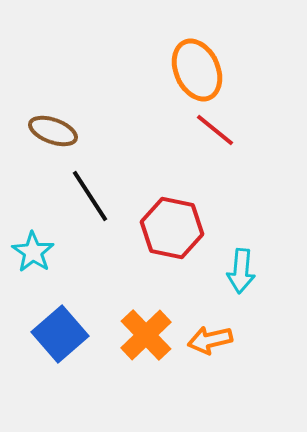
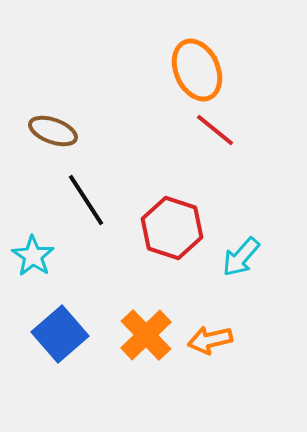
black line: moved 4 px left, 4 px down
red hexagon: rotated 6 degrees clockwise
cyan star: moved 4 px down
cyan arrow: moved 14 px up; rotated 36 degrees clockwise
